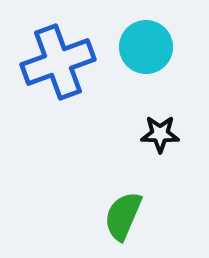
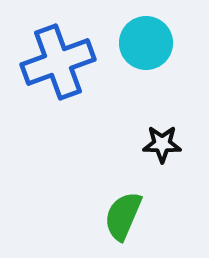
cyan circle: moved 4 px up
black star: moved 2 px right, 10 px down
